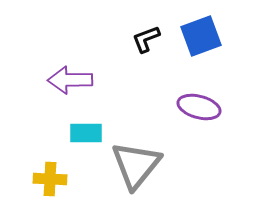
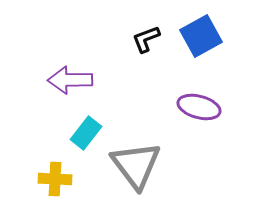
blue square: rotated 9 degrees counterclockwise
cyan rectangle: rotated 52 degrees counterclockwise
gray triangle: rotated 16 degrees counterclockwise
yellow cross: moved 5 px right
